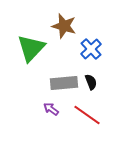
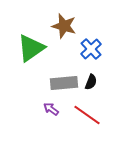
green triangle: rotated 12 degrees clockwise
black semicircle: rotated 42 degrees clockwise
